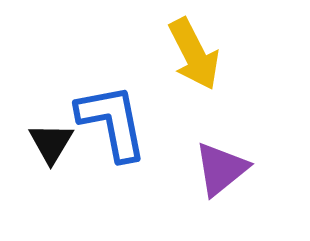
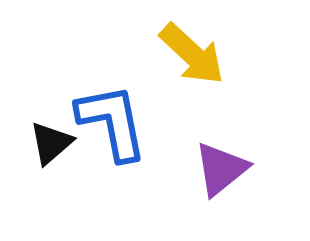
yellow arrow: moved 2 px left; rotated 20 degrees counterclockwise
black triangle: rotated 18 degrees clockwise
